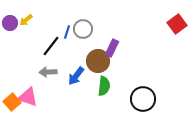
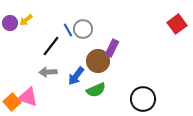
blue line: moved 1 px right, 2 px up; rotated 48 degrees counterclockwise
green semicircle: moved 8 px left, 4 px down; rotated 60 degrees clockwise
